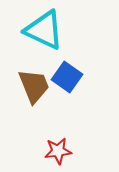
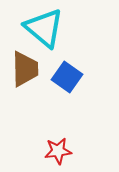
cyan triangle: moved 2 px up; rotated 15 degrees clockwise
brown trapezoid: moved 9 px left, 17 px up; rotated 21 degrees clockwise
